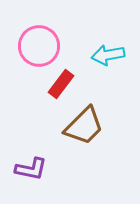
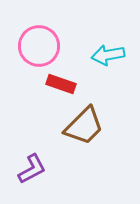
red rectangle: rotated 72 degrees clockwise
purple L-shape: moved 1 px right; rotated 40 degrees counterclockwise
